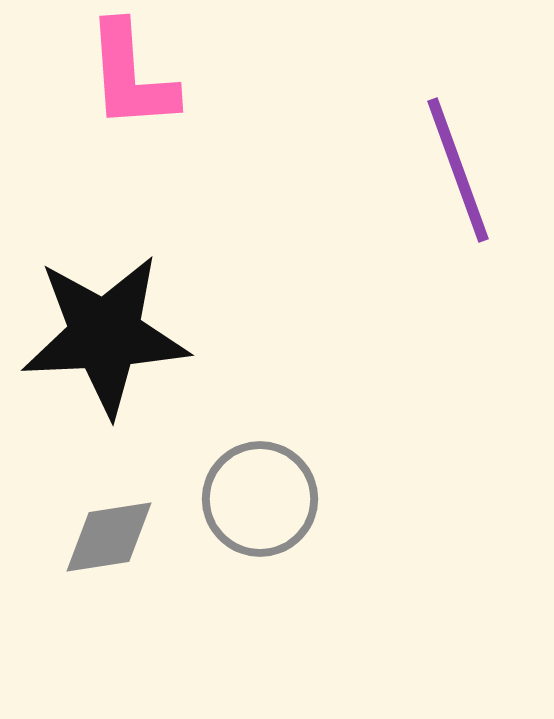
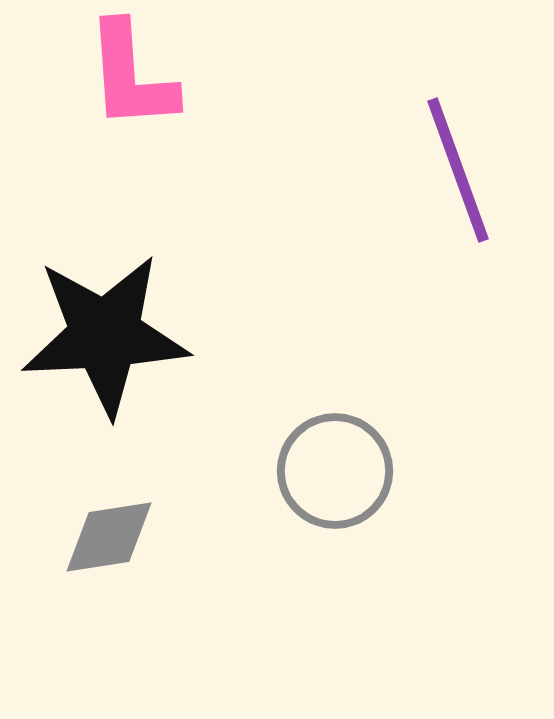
gray circle: moved 75 px right, 28 px up
